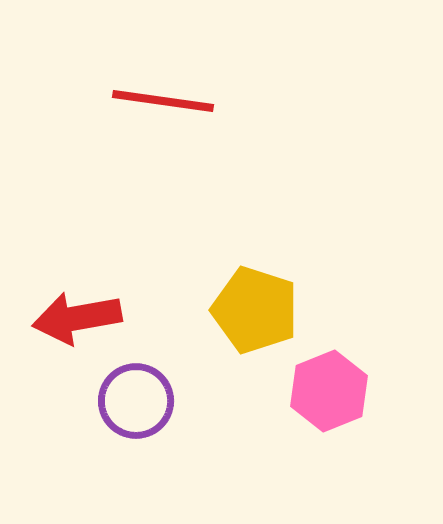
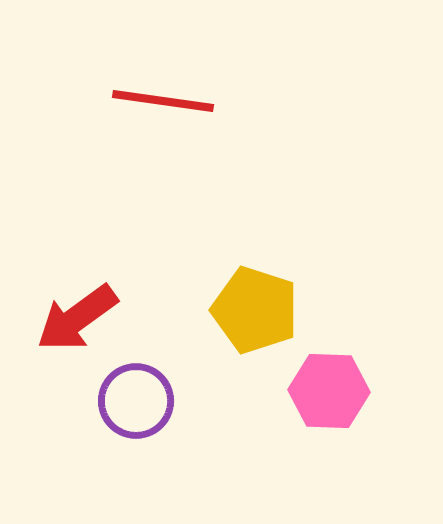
red arrow: rotated 26 degrees counterclockwise
pink hexagon: rotated 24 degrees clockwise
